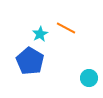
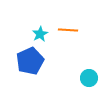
orange line: moved 2 px right, 2 px down; rotated 24 degrees counterclockwise
blue pentagon: rotated 16 degrees clockwise
